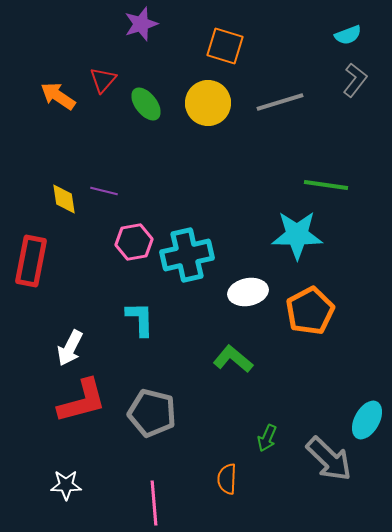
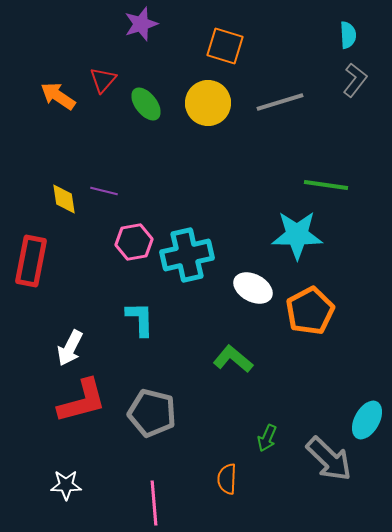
cyan semicircle: rotated 72 degrees counterclockwise
white ellipse: moved 5 px right, 4 px up; rotated 39 degrees clockwise
